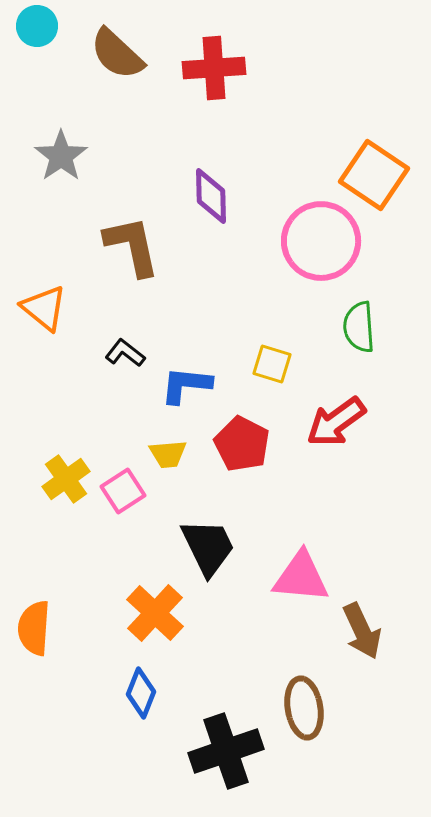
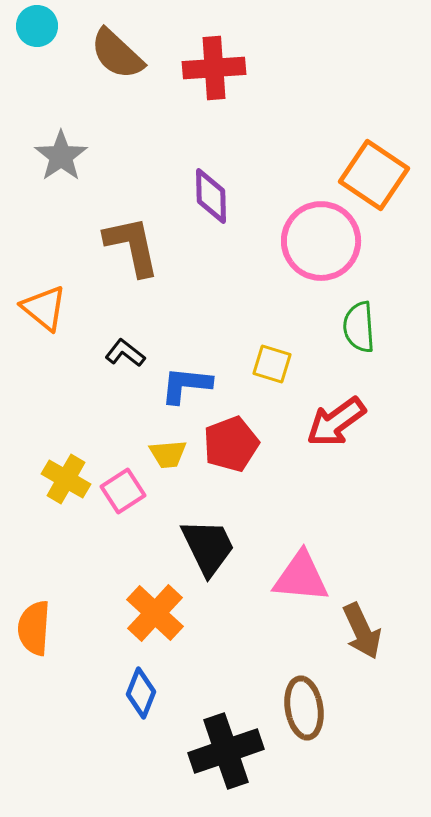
red pentagon: moved 11 px left; rotated 24 degrees clockwise
yellow cross: rotated 24 degrees counterclockwise
